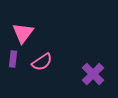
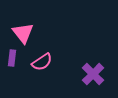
pink triangle: rotated 15 degrees counterclockwise
purple rectangle: moved 1 px left, 1 px up
